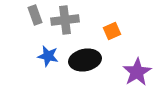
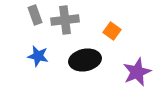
orange square: rotated 30 degrees counterclockwise
blue star: moved 10 px left
purple star: rotated 8 degrees clockwise
